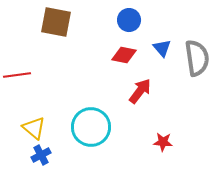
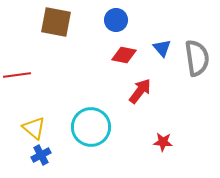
blue circle: moved 13 px left
